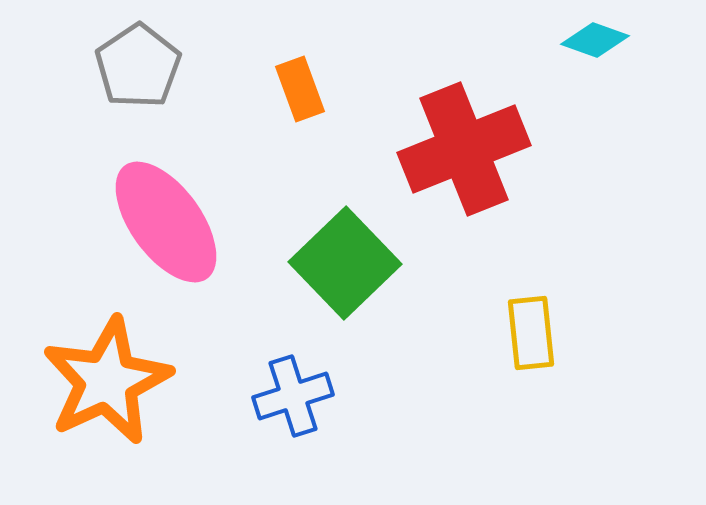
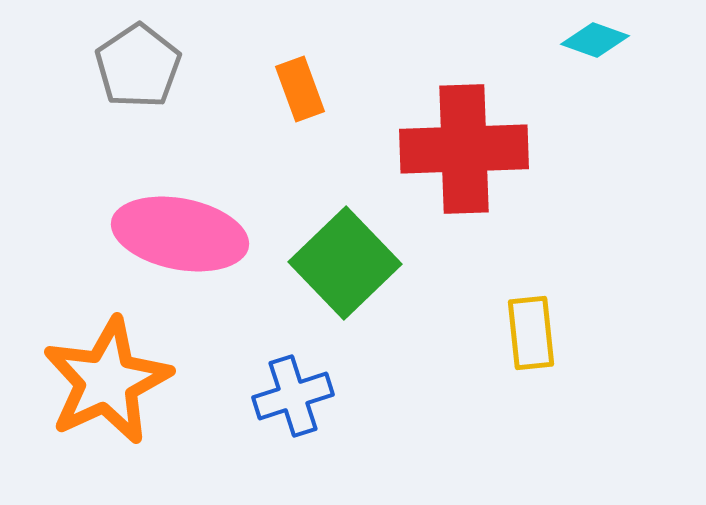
red cross: rotated 20 degrees clockwise
pink ellipse: moved 14 px right, 12 px down; rotated 43 degrees counterclockwise
